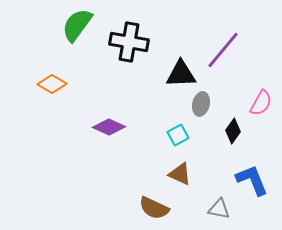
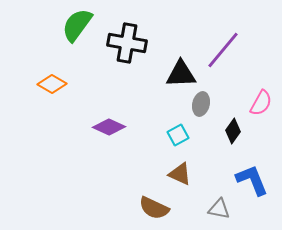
black cross: moved 2 px left, 1 px down
